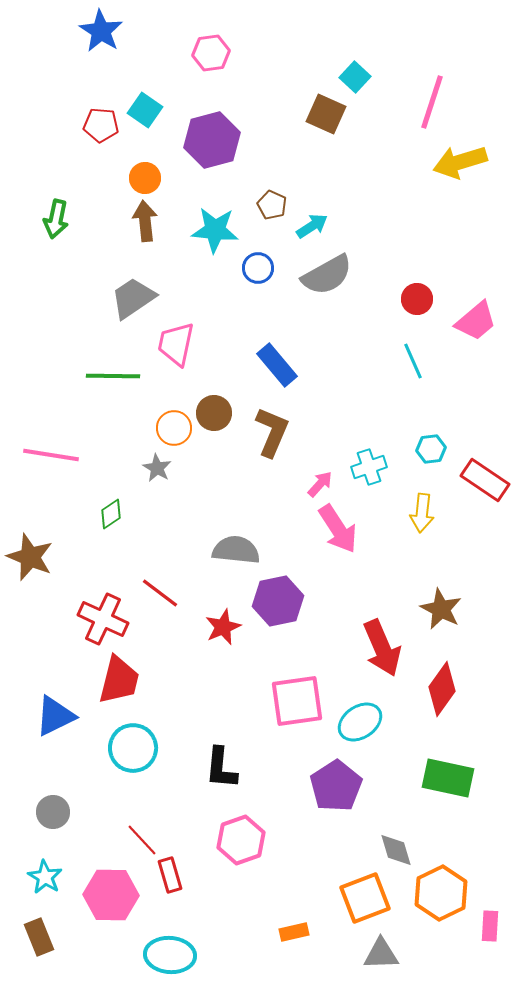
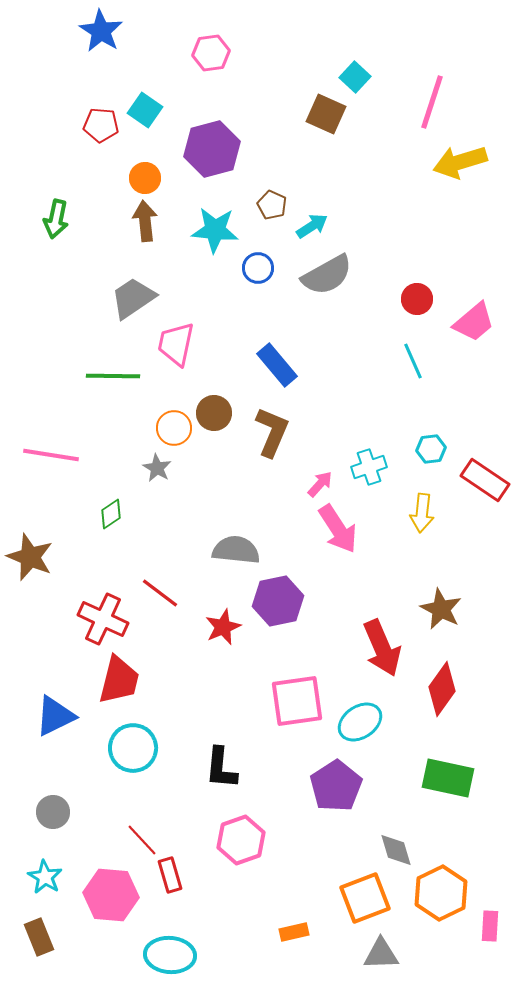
purple hexagon at (212, 140): moved 9 px down
pink trapezoid at (476, 321): moved 2 px left, 1 px down
pink hexagon at (111, 895): rotated 4 degrees clockwise
